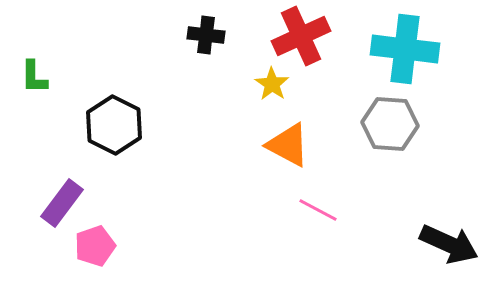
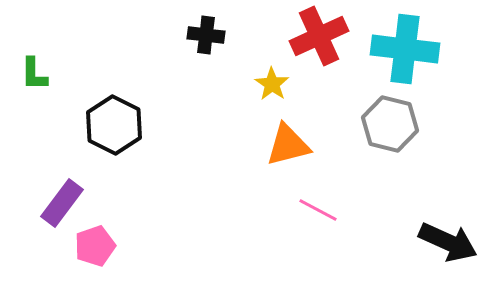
red cross: moved 18 px right
green L-shape: moved 3 px up
gray hexagon: rotated 10 degrees clockwise
orange triangle: rotated 42 degrees counterclockwise
black arrow: moved 1 px left, 2 px up
